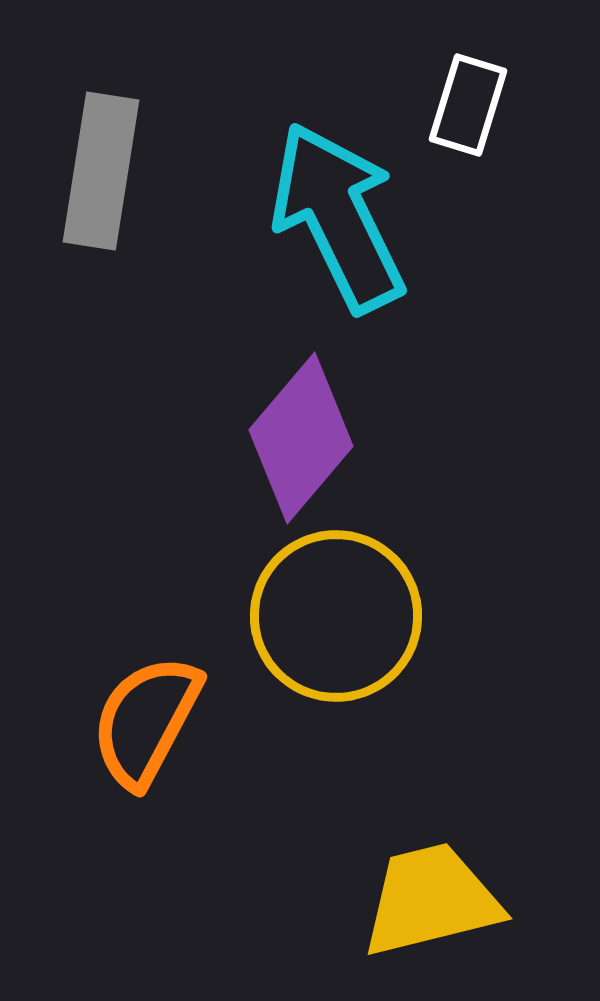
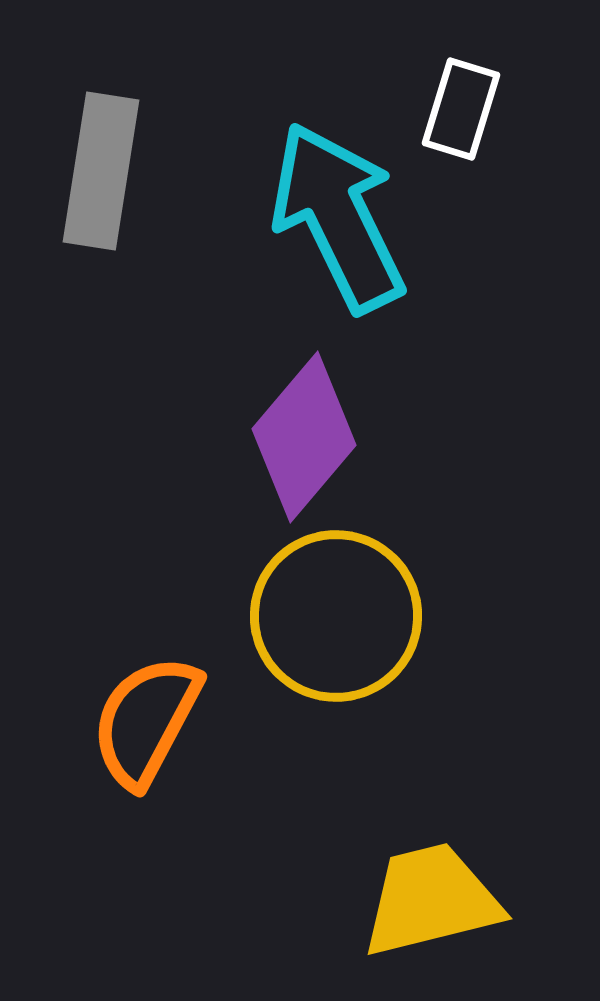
white rectangle: moved 7 px left, 4 px down
purple diamond: moved 3 px right, 1 px up
